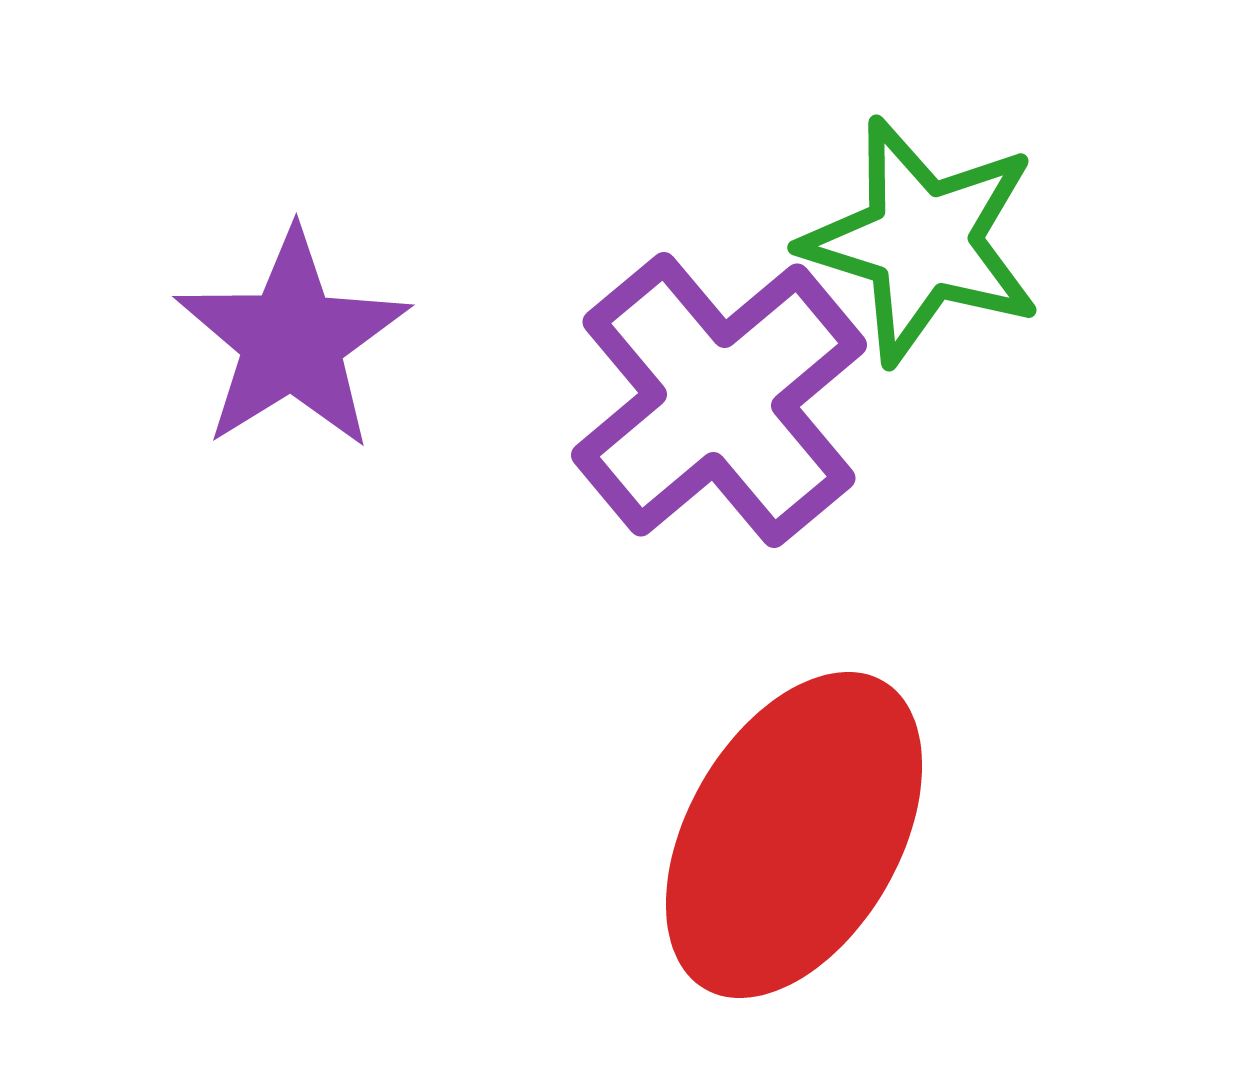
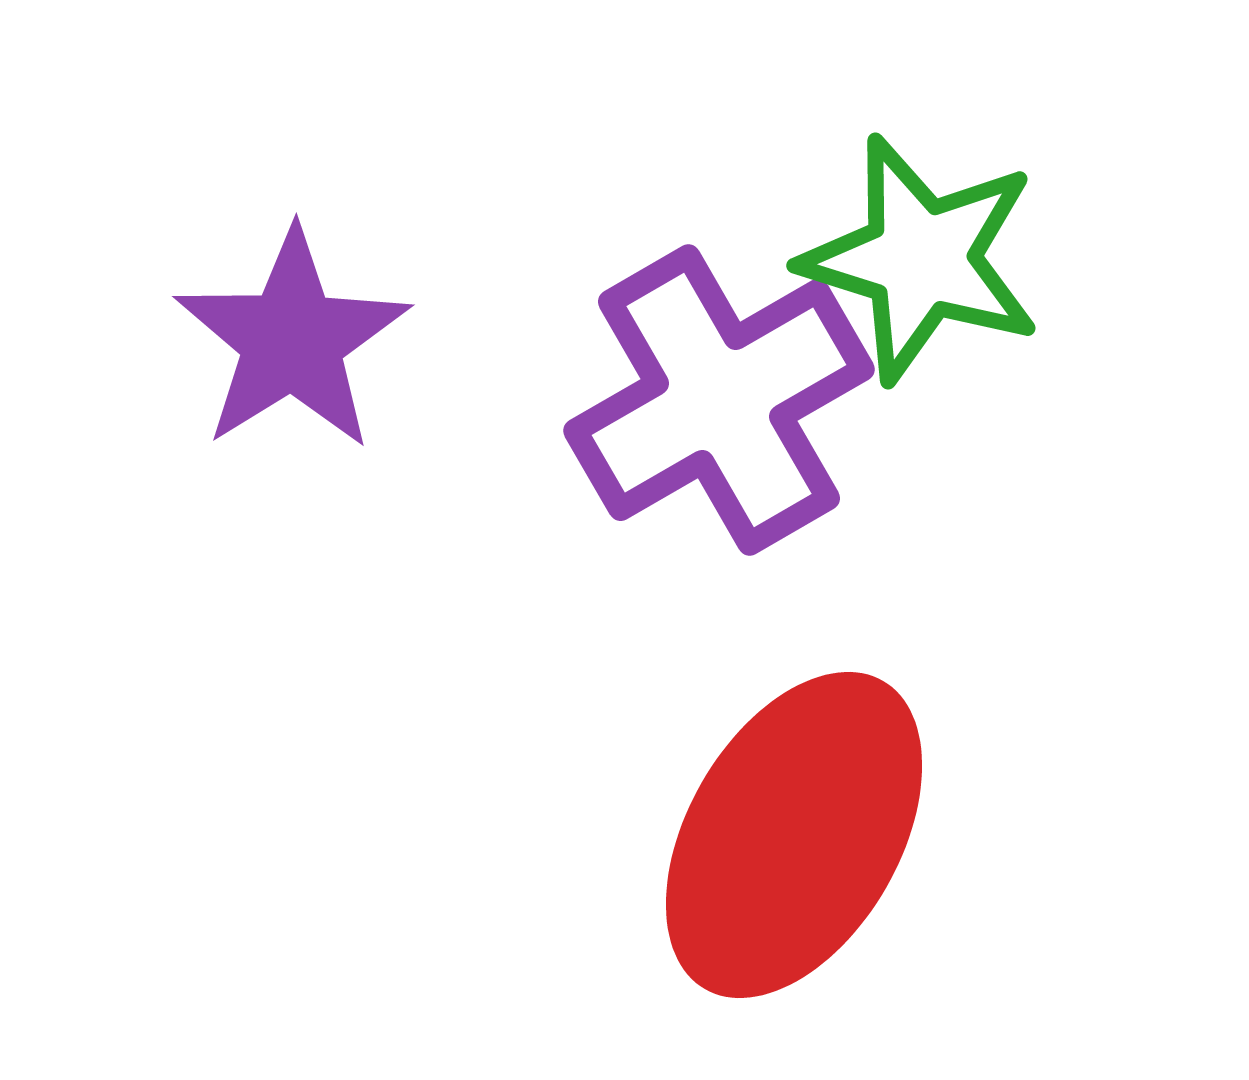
green star: moved 1 px left, 18 px down
purple cross: rotated 10 degrees clockwise
